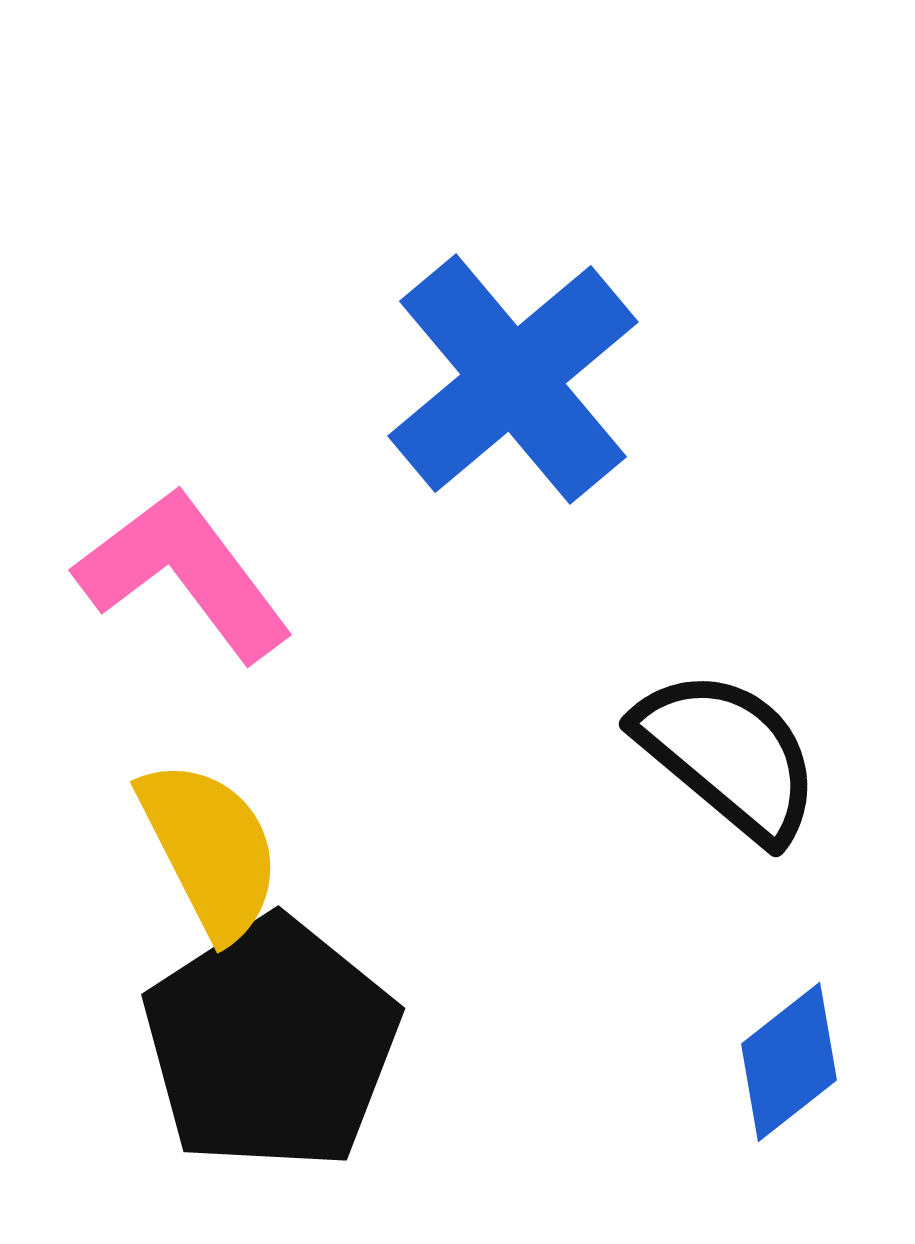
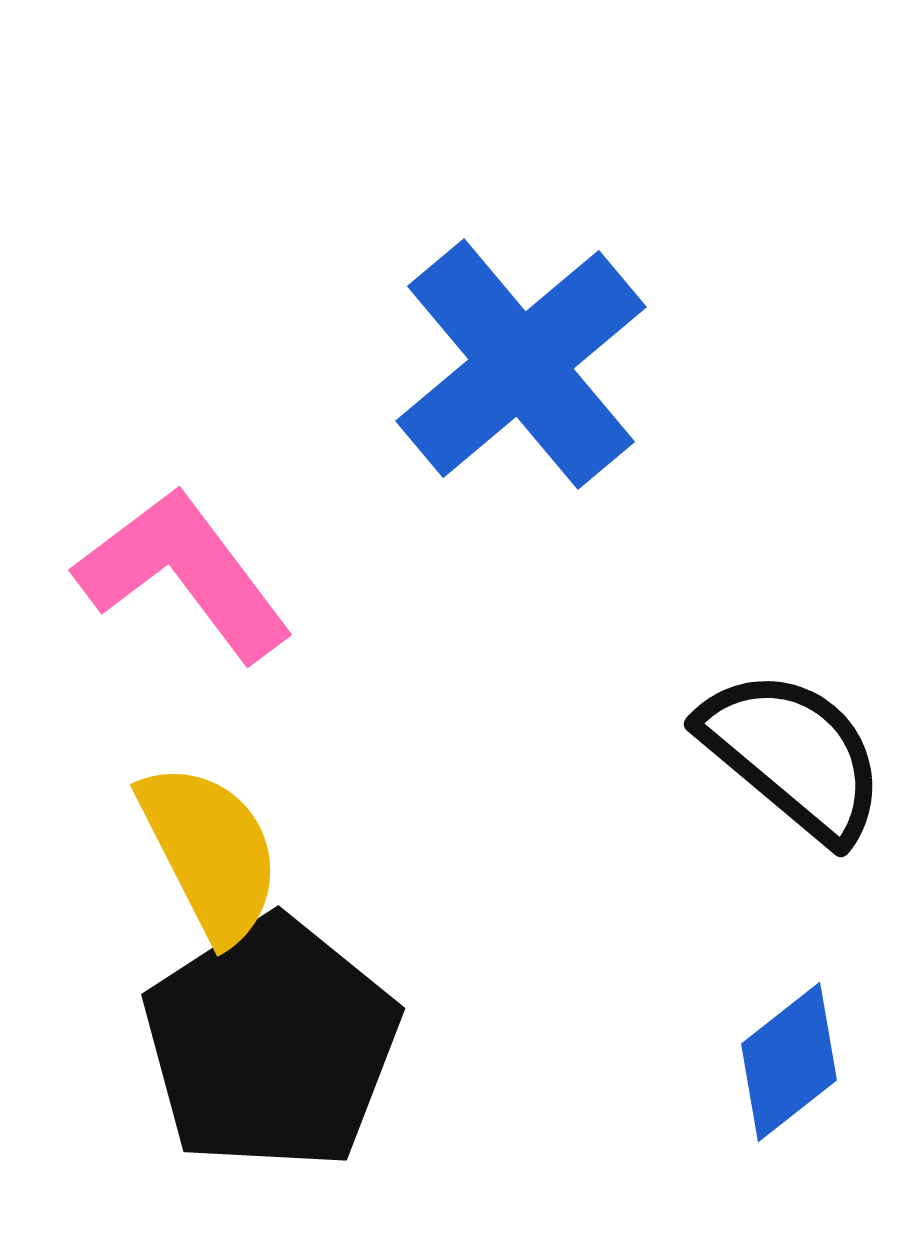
blue cross: moved 8 px right, 15 px up
black semicircle: moved 65 px right
yellow semicircle: moved 3 px down
